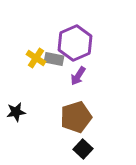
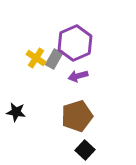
gray rectangle: rotated 72 degrees counterclockwise
purple arrow: rotated 42 degrees clockwise
black star: rotated 18 degrees clockwise
brown pentagon: moved 1 px right, 1 px up
black square: moved 2 px right, 1 px down
